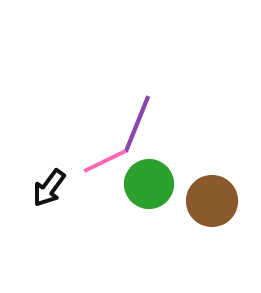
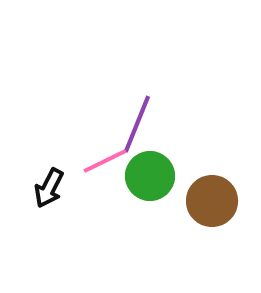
green circle: moved 1 px right, 8 px up
black arrow: rotated 9 degrees counterclockwise
